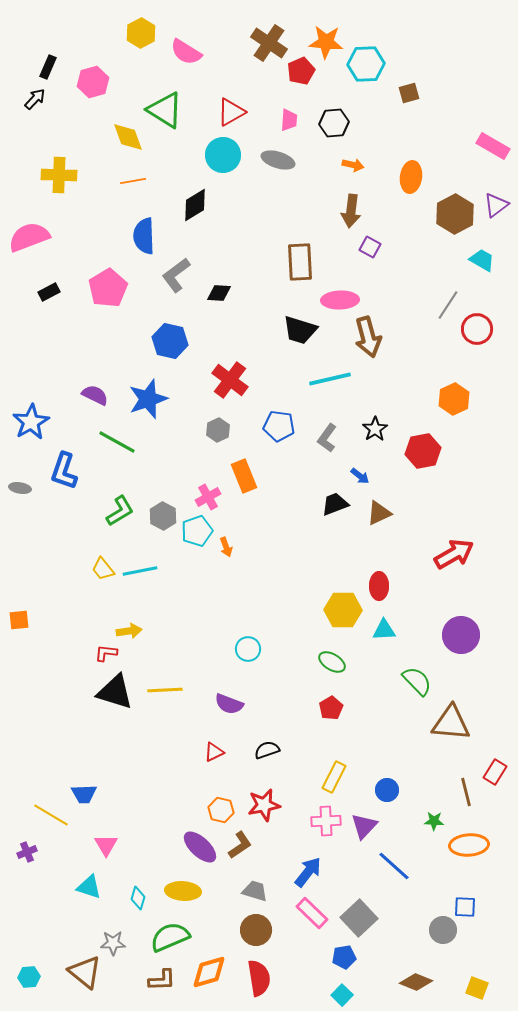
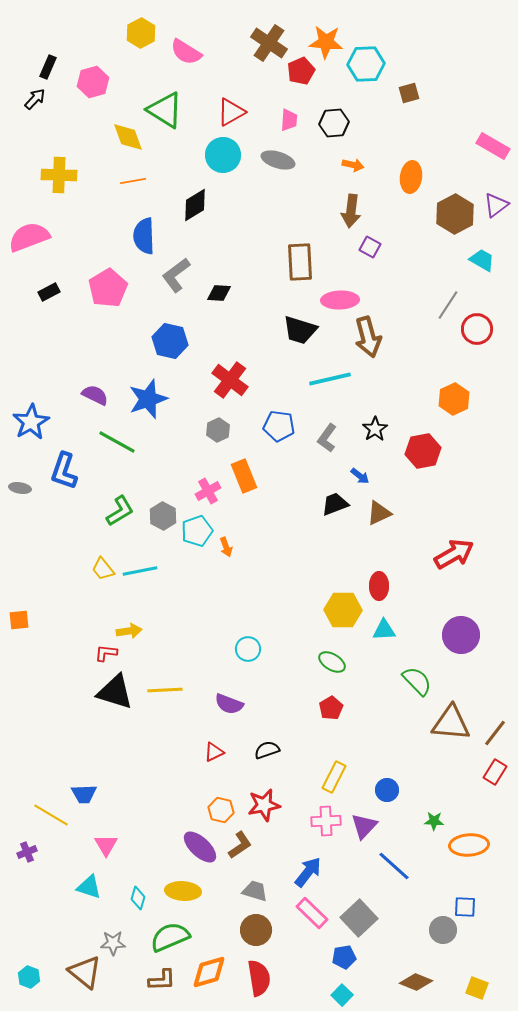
pink cross at (208, 497): moved 6 px up
brown line at (466, 792): moved 29 px right, 59 px up; rotated 52 degrees clockwise
cyan hexagon at (29, 977): rotated 25 degrees clockwise
